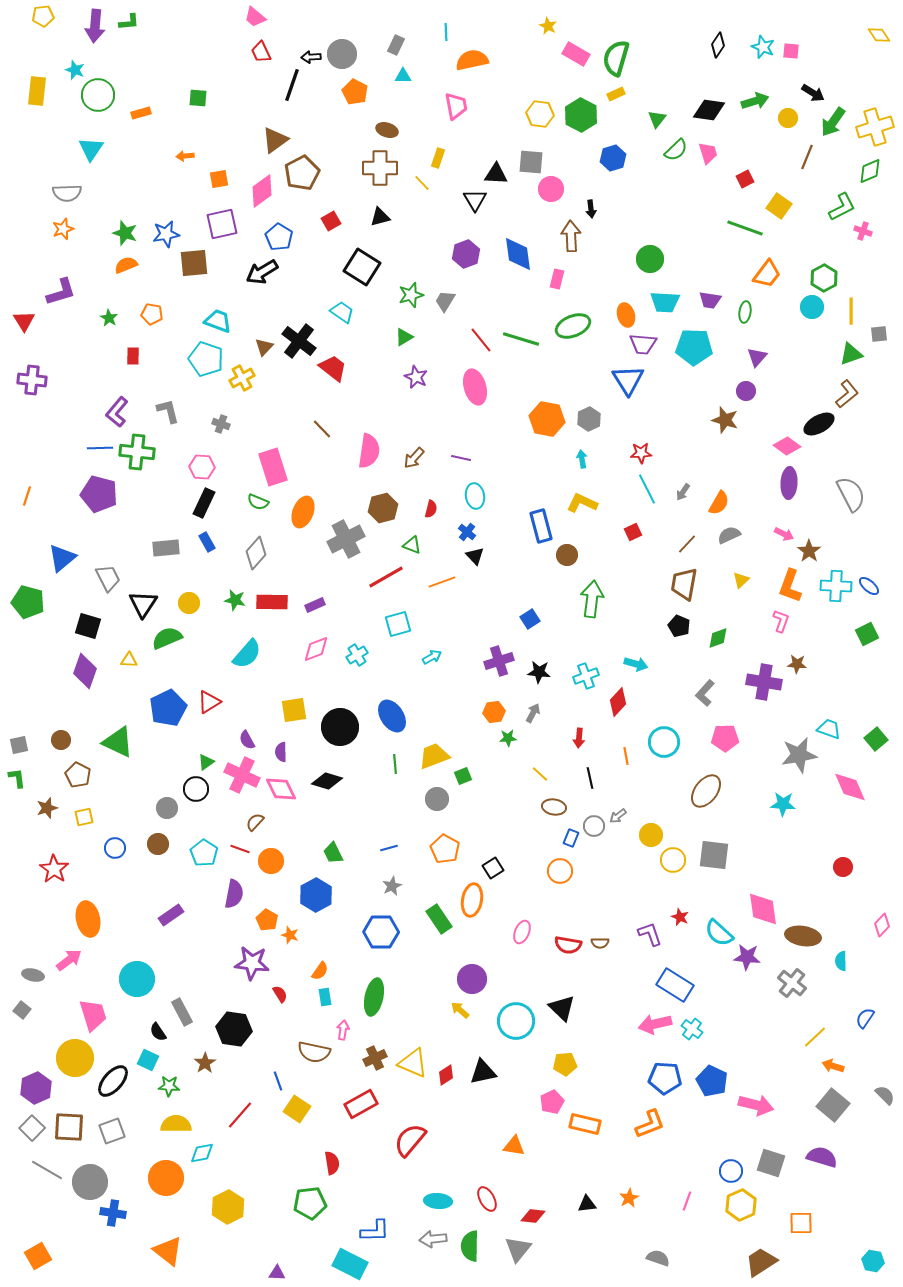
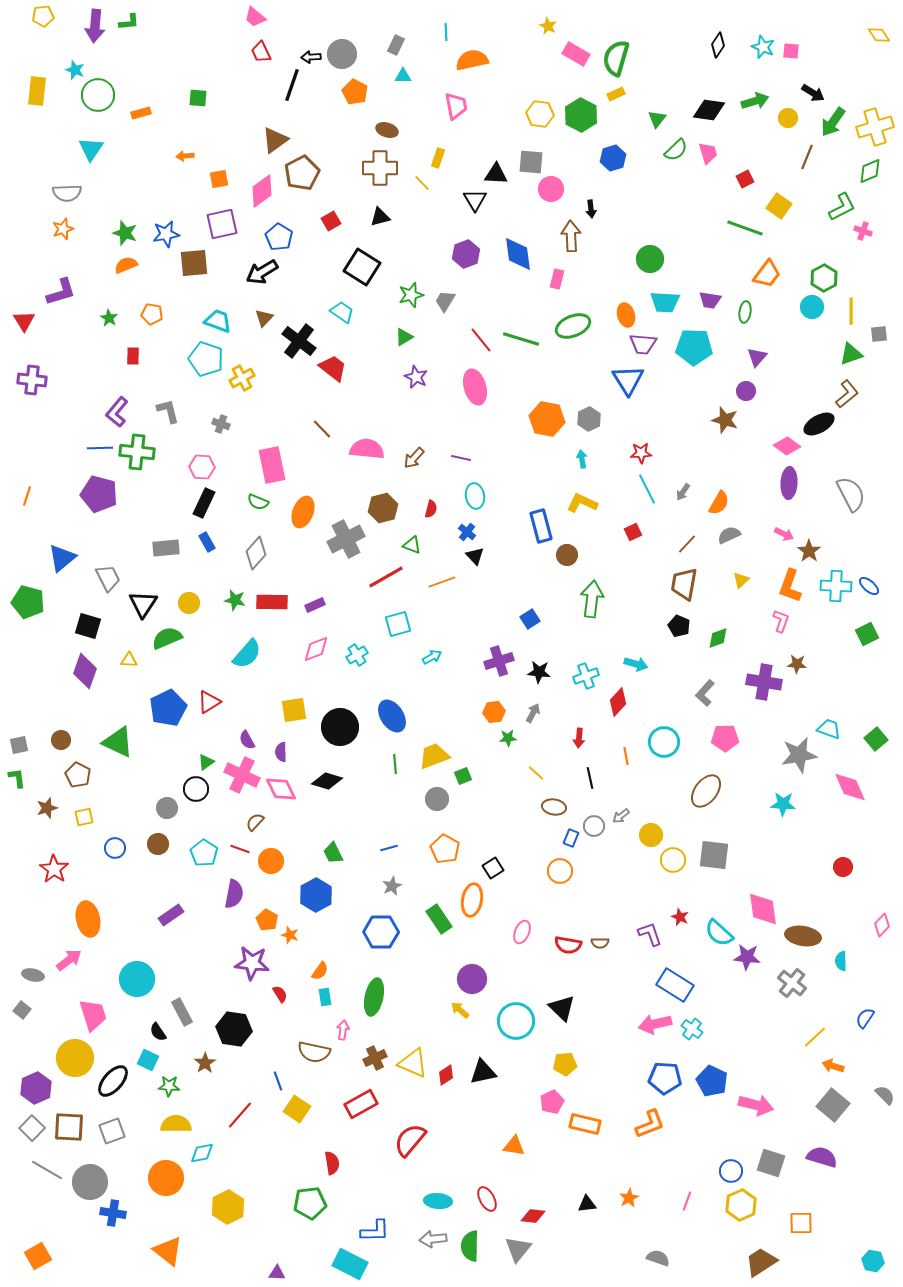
brown triangle at (264, 347): moved 29 px up
pink semicircle at (369, 451): moved 2 px left, 2 px up; rotated 92 degrees counterclockwise
pink rectangle at (273, 467): moved 1 px left, 2 px up; rotated 6 degrees clockwise
yellow line at (540, 774): moved 4 px left, 1 px up
gray arrow at (618, 816): moved 3 px right
